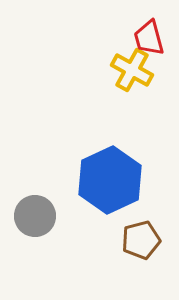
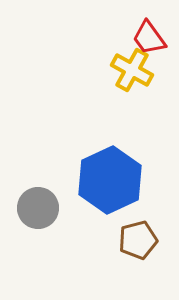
red trapezoid: rotated 21 degrees counterclockwise
gray circle: moved 3 px right, 8 px up
brown pentagon: moved 3 px left
